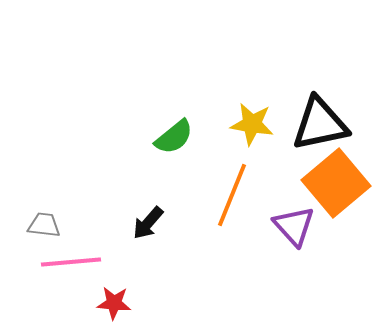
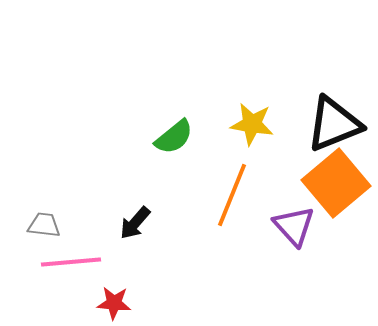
black triangle: moved 14 px right; rotated 10 degrees counterclockwise
black arrow: moved 13 px left
